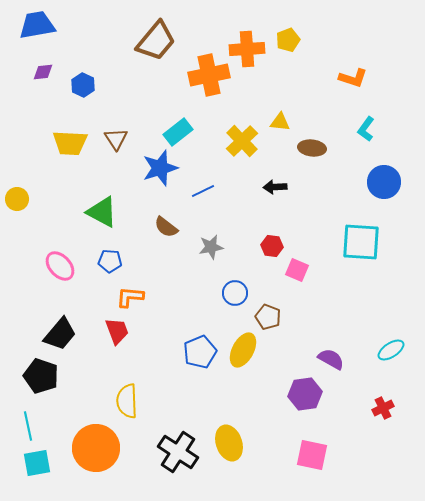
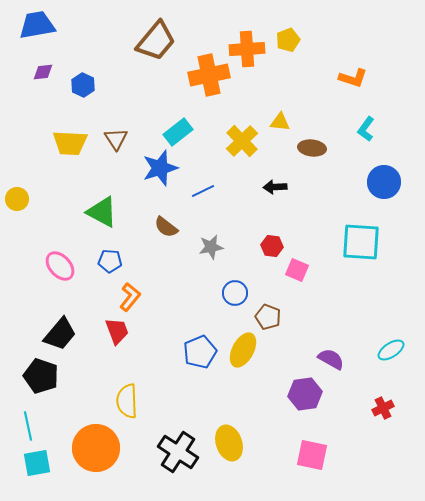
orange L-shape at (130, 297): rotated 124 degrees clockwise
